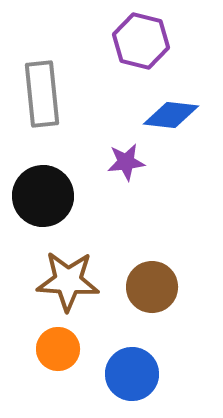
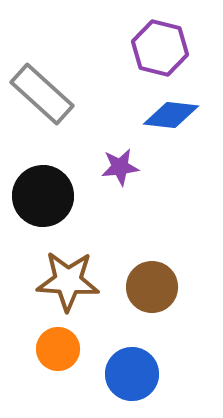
purple hexagon: moved 19 px right, 7 px down
gray rectangle: rotated 42 degrees counterclockwise
purple star: moved 6 px left, 5 px down
